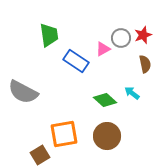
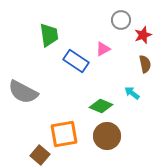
gray circle: moved 18 px up
green diamond: moved 4 px left, 6 px down; rotated 20 degrees counterclockwise
brown square: rotated 18 degrees counterclockwise
